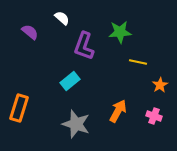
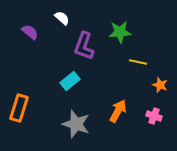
orange star: rotated 21 degrees counterclockwise
